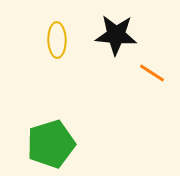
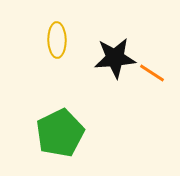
black star: moved 1 px left, 23 px down; rotated 9 degrees counterclockwise
green pentagon: moved 9 px right, 11 px up; rotated 9 degrees counterclockwise
